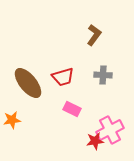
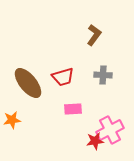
pink rectangle: moved 1 px right; rotated 30 degrees counterclockwise
